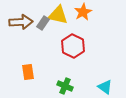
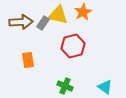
red hexagon: rotated 20 degrees clockwise
orange rectangle: moved 12 px up
